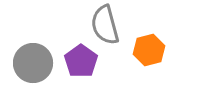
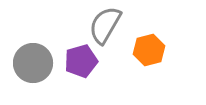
gray semicircle: rotated 45 degrees clockwise
purple pentagon: rotated 20 degrees clockwise
